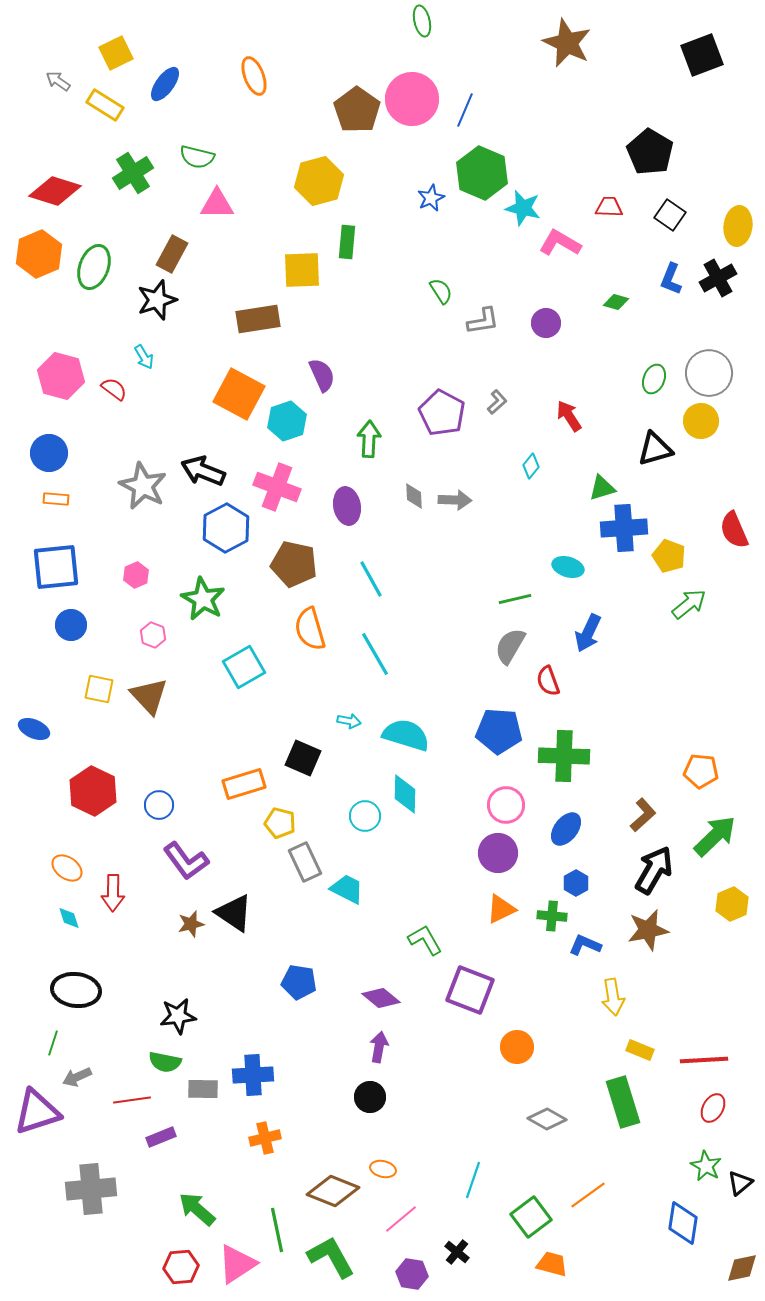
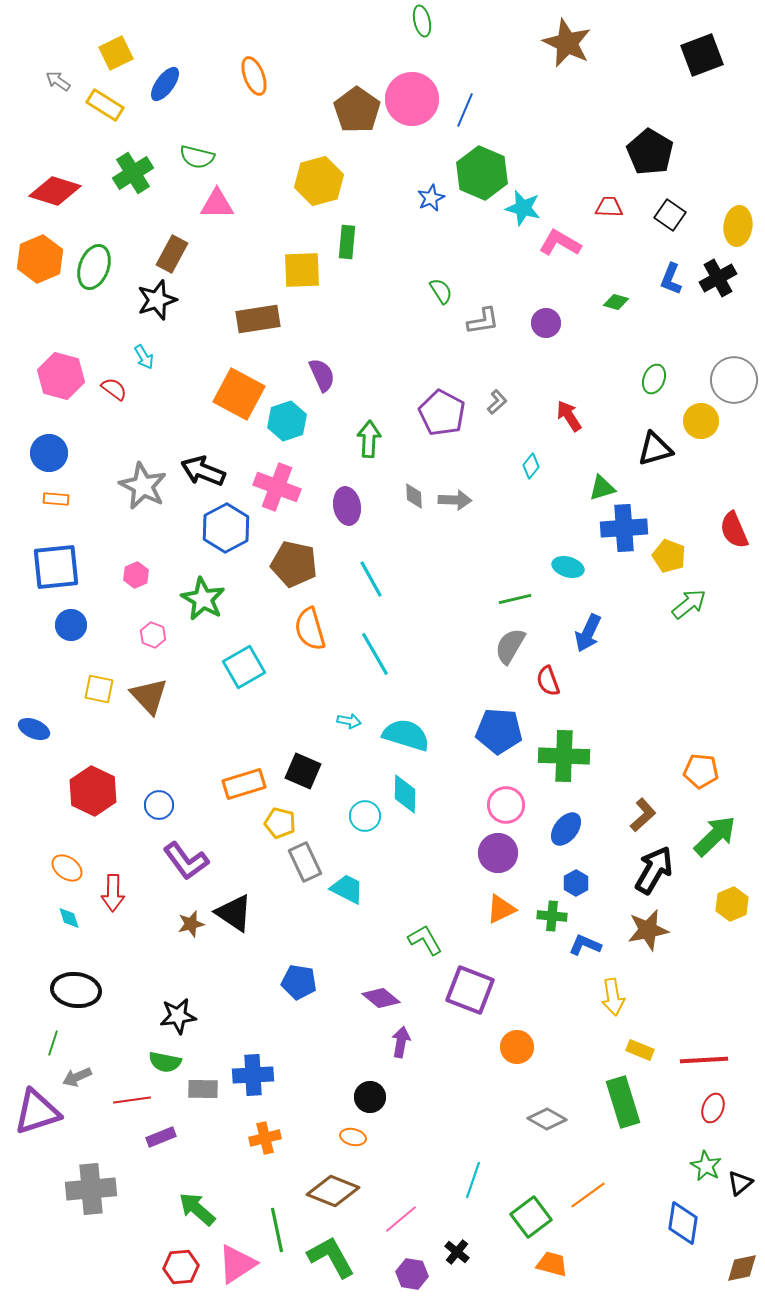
orange hexagon at (39, 254): moved 1 px right, 5 px down
gray circle at (709, 373): moved 25 px right, 7 px down
black square at (303, 758): moved 13 px down
purple arrow at (379, 1047): moved 22 px right, 5 px up
red ellipse at (713, 1108): rotated 8 degrees counterclockwise
orange ellipse at (383, 1169): moved 30 px left, 32 px up
